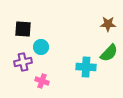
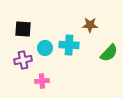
brown star: moved 18 px left, 1 px down
cyan circle: moved 4 px right, 1 px down
purple cross: moved 2 px up
cyan cross: moved 17 px left, 22 px up
pink cross: rotated 24 degrees counterclockwise
